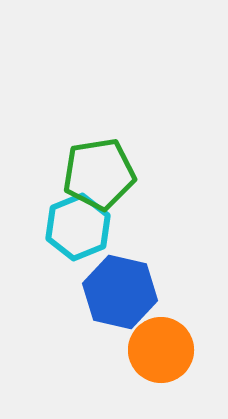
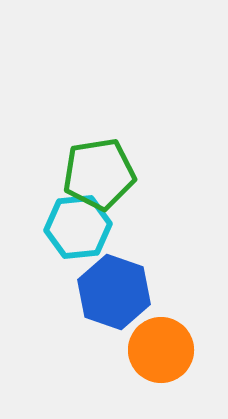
cyan hexagon: rotated 16 degrees clockwise
blue hexagon: moved 6 px left; rotated 6 degrees clockwise
